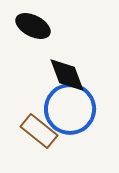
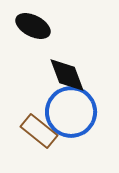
blue circle: moved 1 px right, 3 px down
